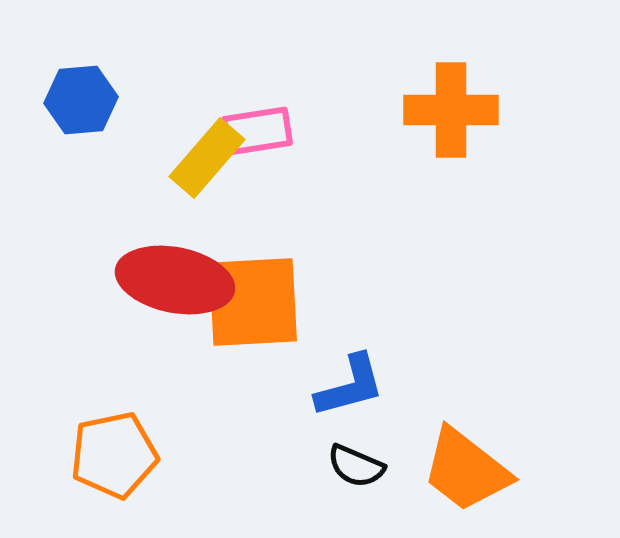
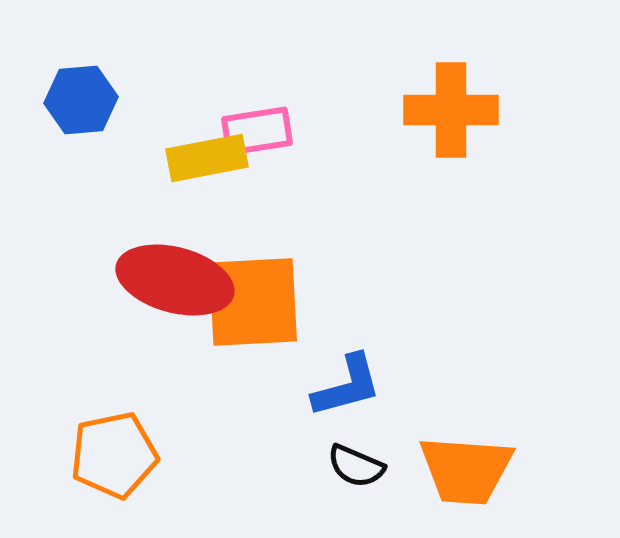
yellow rectangle: rotated 38 degrees clockwise
red ellipse: rotated 4 degrees clockwise
blue L-shape: moved 3 px left
orange trapezoid: rotated 34 degrees counterclockwise
